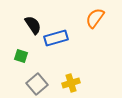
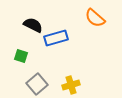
orange semicircle: rotated 85 degrees counterclockwise
black semicircle: rotated 30 degrees counterclockwise
yellow cross: moved 2 px down
